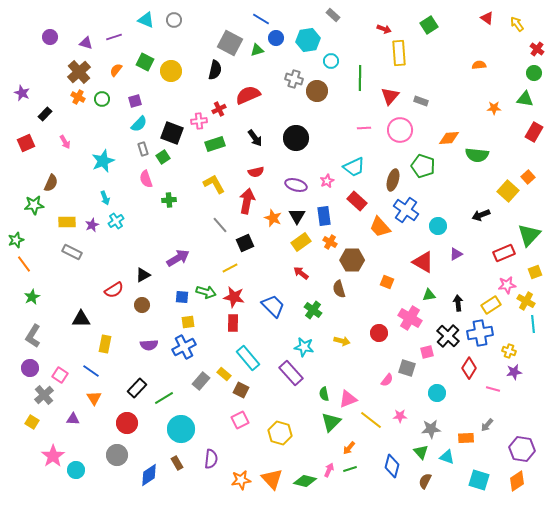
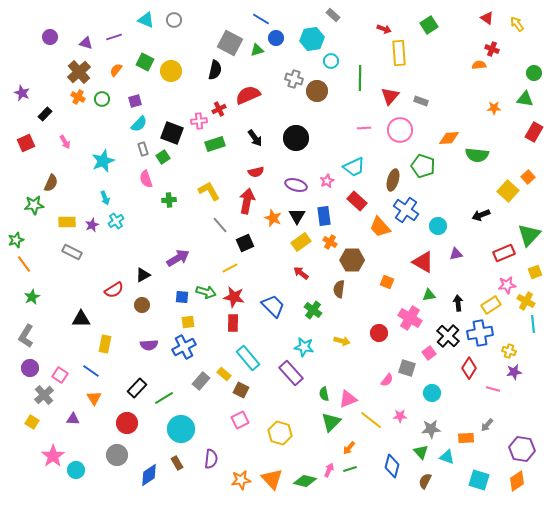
cyan hexagon at (308, 40): moved 4 px right, 1 px up
red cross at (537, 49): moved 45 px left; rotated 16 degrees counterclockwise
yellow L-shape at (214, 184): moved 5 px left, 7 px down
purple triangle at (456, 254): rotated 16 degrees clockwise
brown semicircle at (339, 289): rotated 24 degrees clockwise
gray L-shape at (33, 336): moved 7 px left
pink square at (427, 352): moved 2 px right, 1 px down; rotated 24 degrees counterclockwise
cyan circle at (437, 393): moved 5 px left
